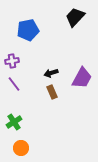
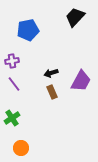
purple trapezoid: moved 1 px left, 3 px down
green cross: moved 2 px left, 4 px up
